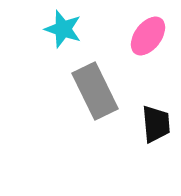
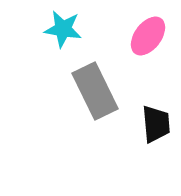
cyan star: rotated 9 degrees counterclockwise
